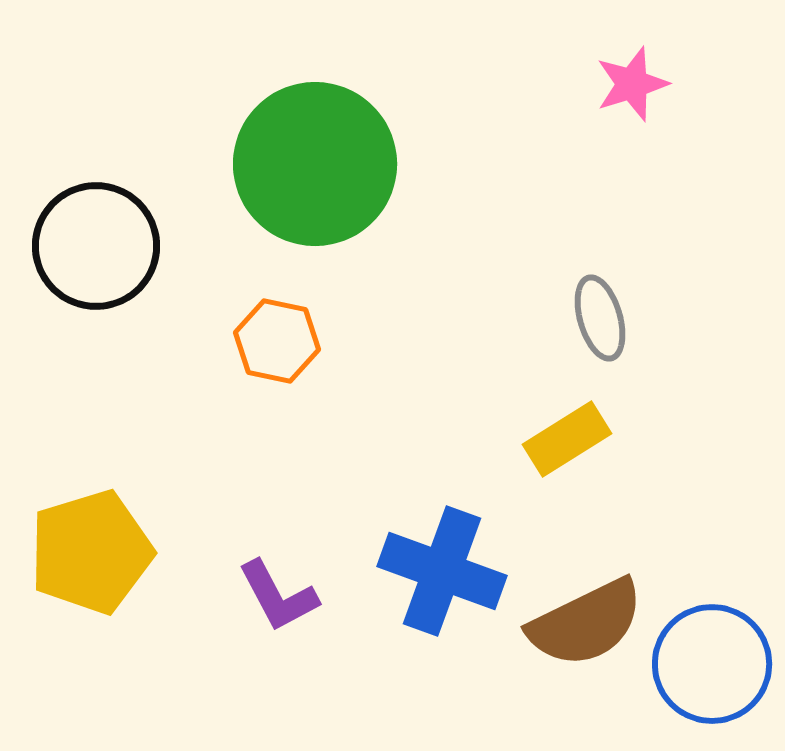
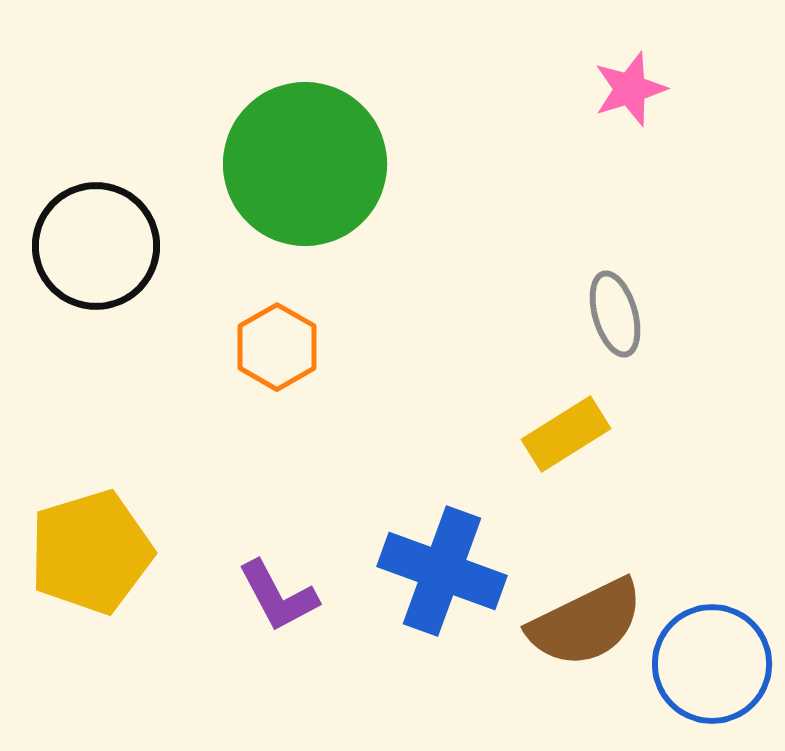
pink star: moved 2 px left, 5 px down
green circle: moved 10 px left
gray ellipse: moved 15 px right, 4 px up
orange hexagon: moved 6 px down; rotated 18 degrees clockwise
yellow rectangle: moved 1 px left, 5 px up
